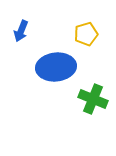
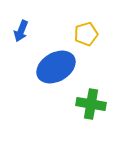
blue ellipse: rotated 24 degrees counterclockwise
green cross: moved 2 px left, 5 px down; rotated 12 degrees counterclockwise
